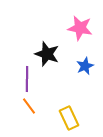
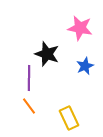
purple line: moved 2 px right, 1 px up
